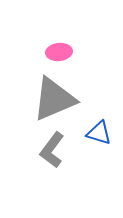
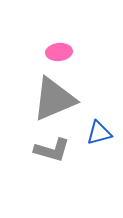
blue triangle: rotated 32 degrees counterclockwise
gray L-shape: rotated 111 degrees counterclockwise
